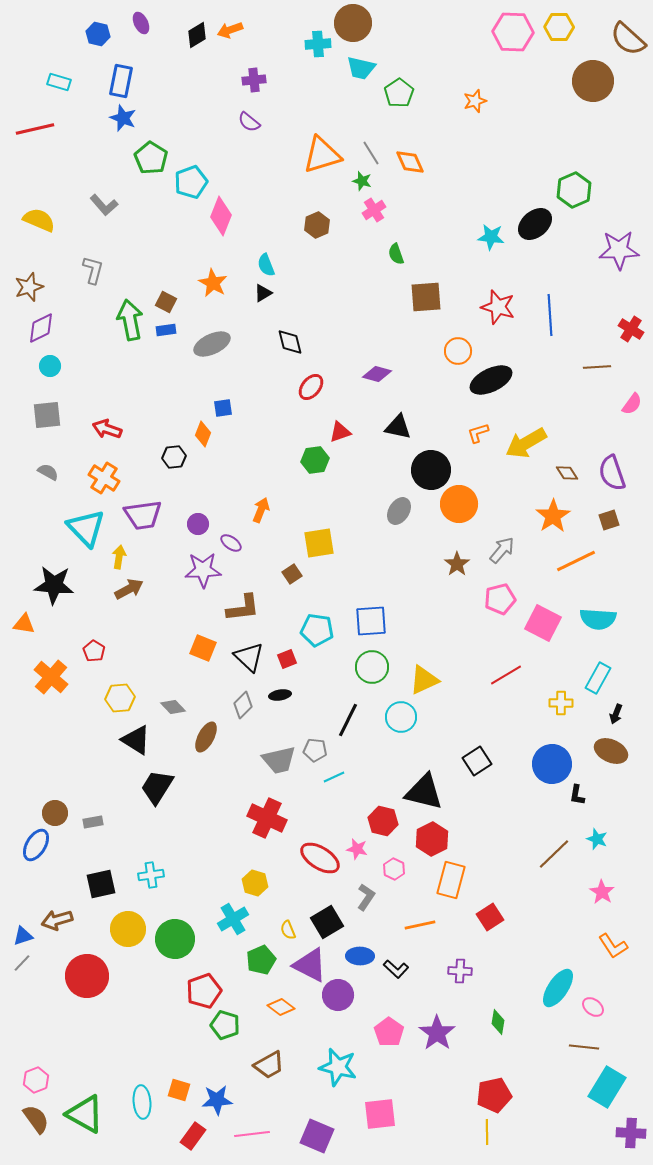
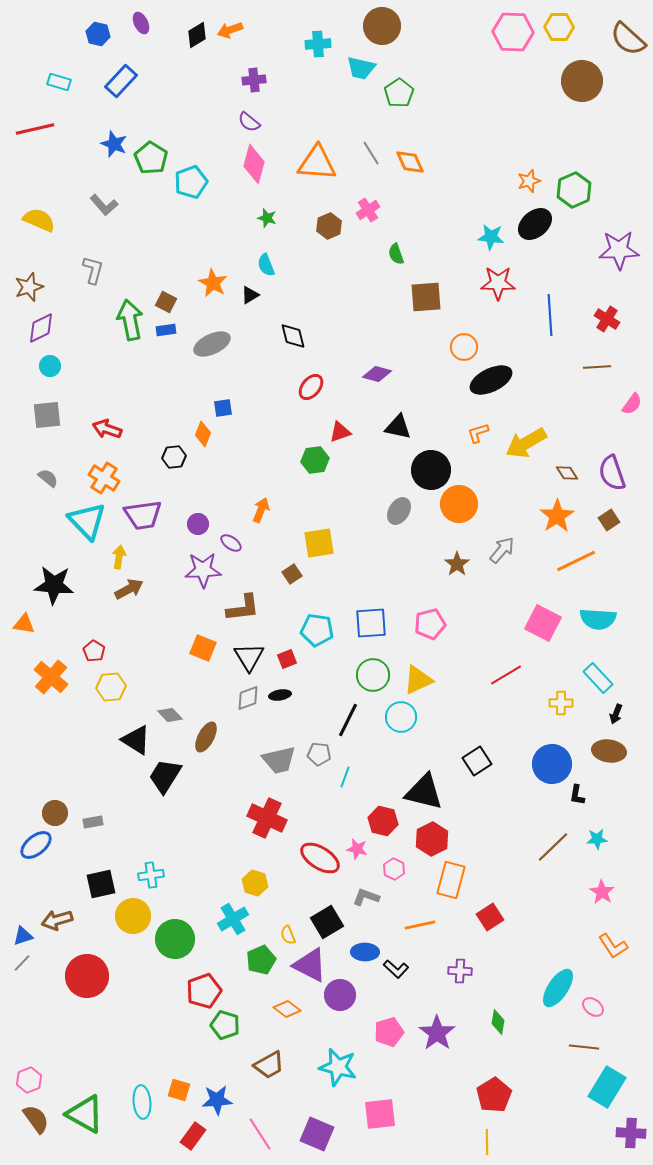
brown circle at (353, 23): moved 29 px right, 3 px down
blue rectangle at (121, 81): rotated 32 degrees clockwise
brown circle at (593, 81): moved 11 px left
orange star at (475, 101): moved 54 px right, 80 px down
blue star at (123, 118): moved 9 px left, 26 px down
orange triangle at (322, 155): moved 5 px left, 8 px down; rotated 21 degrees clockwise
green star at (362, 181): moved 95 px left, 37 px down
pink cross at (374, 210): moved 6 px left
pink diamond at (221, 216): moved 33 px right, 52 px up; rotated 6 degrees counterclockwise
brown hexagon at (317, 225): moved 12 px right, 1 px down
black triangle at (263, 293): moved 13 px left, 2 px down
red star at (498, 307): moved 24 px up; rotated 16 degrees counterclockwise
red cross at (631, 329): moved 24 px left, 10 px up
black diamond at (290, 342): moved 3 px right, 6 px up
orange circle at (458, 351): moved 6 px right, 4 px up
gray semicircle at (48, 472): moved 6 px down; rotated 10 degrees clockwise
orange star at (553, 516): moved 4 px right
brown square at (609, 520): rotated 15 degrees counterclockwise
cyan triangle at (86, 528): moved 1 px right, 7 px up
pink pentagon at (500, 599): moved 70 px left, 25 px down
blue square at (371, 621): moved 2 px down
black triangle at (249, 657): rotated 16 degrees clockwise
green circle at (372, 667): moved 1 px right, 8 px down
cyan rectangle at (598, 678): rotated 72 degrees counterclockwise
yellow triangle at (424, 680): moved 6 px left
yellow hexagon at (120, 698): moved 9 px left, 11 px up
gray diamond at (243, 705): moved 5 px right, 7 px up; rotated 24 degrees clockwise
gray diamond at (173, 707): moved 3 px left, 8 px down
gray pentagon at (315, 750): moved 4 px right, 4 px down
brown ellipse at (611, 751): moved 2 px left; rotated 16 degrees counterclockwise
cyan line at (334, 777): moved 11 px right; rotated 45 degrees counterclockwise
black trapezoid at (157, 787): moved 8 px right, 11 px up
cyan star at (597, 839): rotated 25 degrees counterclockwise
blue ellipse at (36, 845): rotated 20 degrees clockwise
brown line at (554, 854): moved 1 px left, 7 px up
gray L-shape at (366, 897): rotated 104 degrees counterclockwise
yellow circle at (128, 929): moved 5 px right, 13 px up
yellow semicircle at (288, 930): moved 5 px down
blue ellipse at (360, 956): moved 5 px right, 4 px up
purple circle at (338, 995): moved 2 px right
orange diamond at (281, 1007): moved 6 px right, 2 px down
pink pentagon at (389, 1032): rotated 20 degrees clockwise
pink hexagon at (36, 1080): moved 7 px left
red pentagon at (494, 1095): rotated 20 degrees counterclockwise
yellow line at (487, 1132): moved 10 px down
pink line at (252, 1134): moved 8 px right; rotated 64 degrees clockwise
purple square at (317, 1136): moved 2 px up
